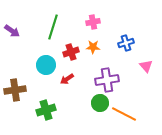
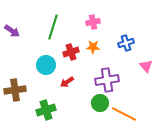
red arrow: moved 3 px down
